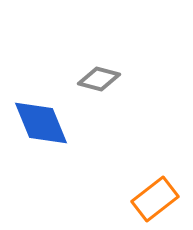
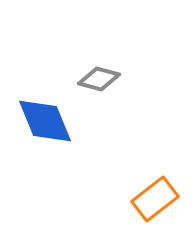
blue diamond: moved 4 px right, 2 px up
